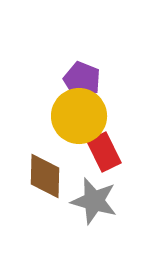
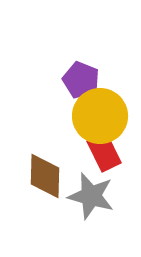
purple pentagon: moved 1 px left
yellow circle: moved 21 px right
gray star: moved 3 px left, 5 px up
